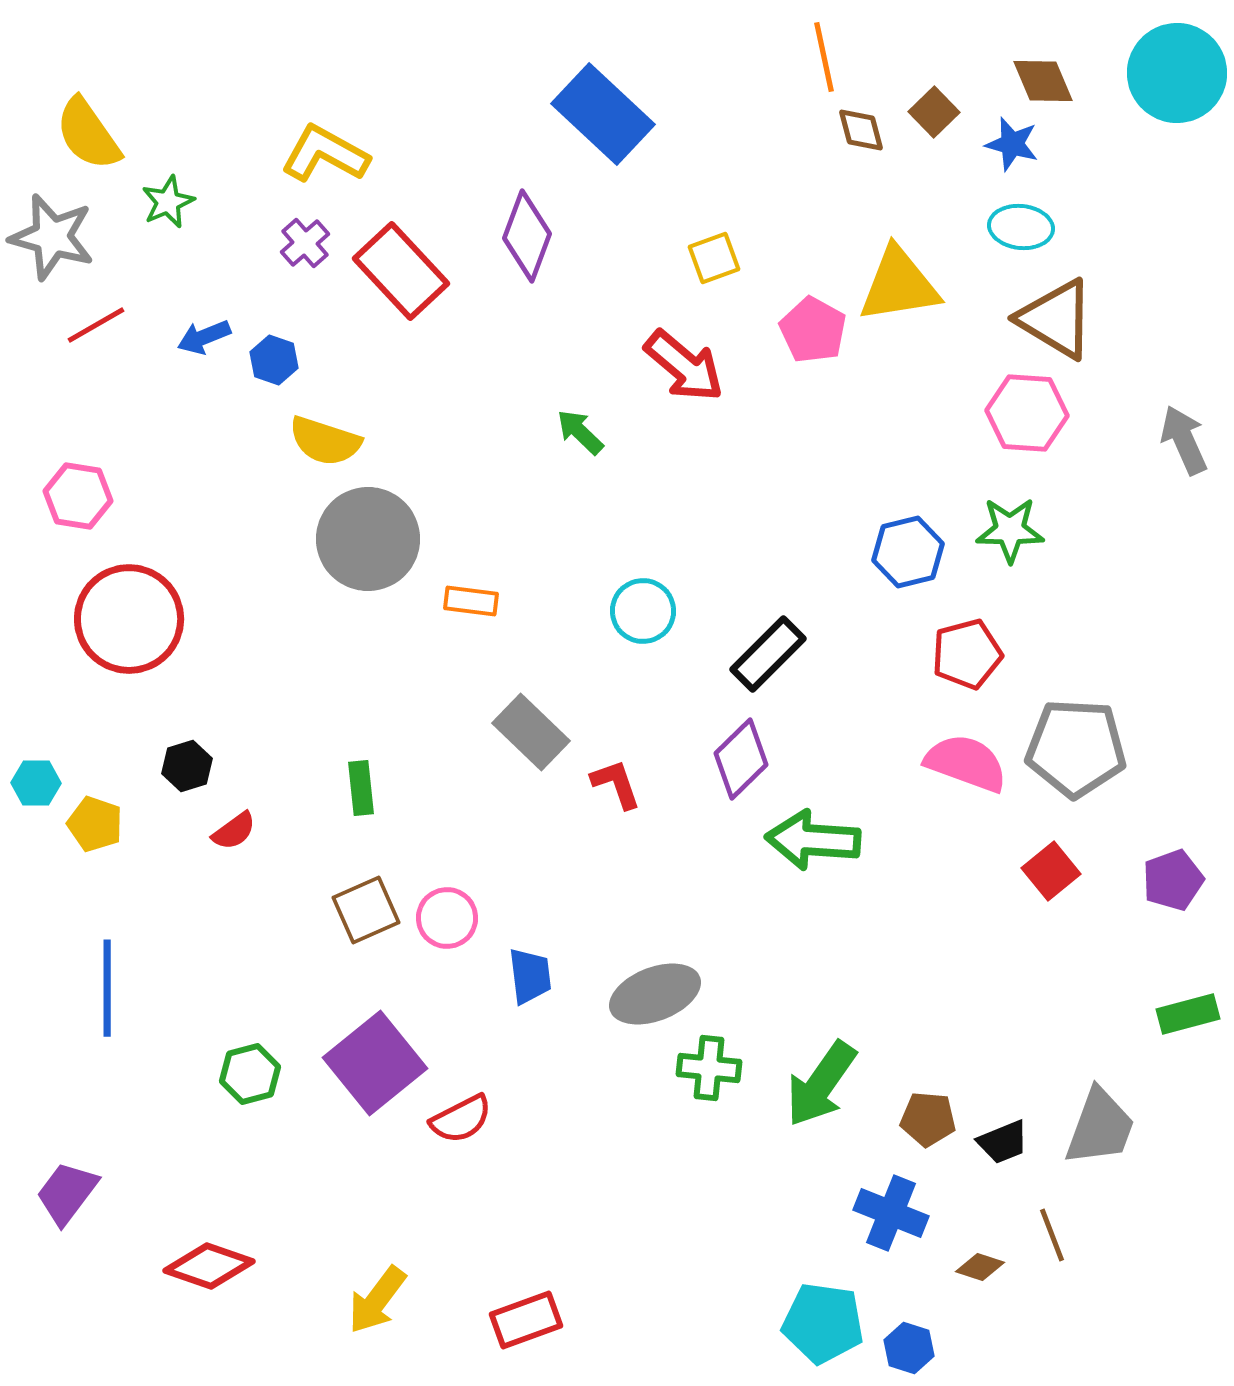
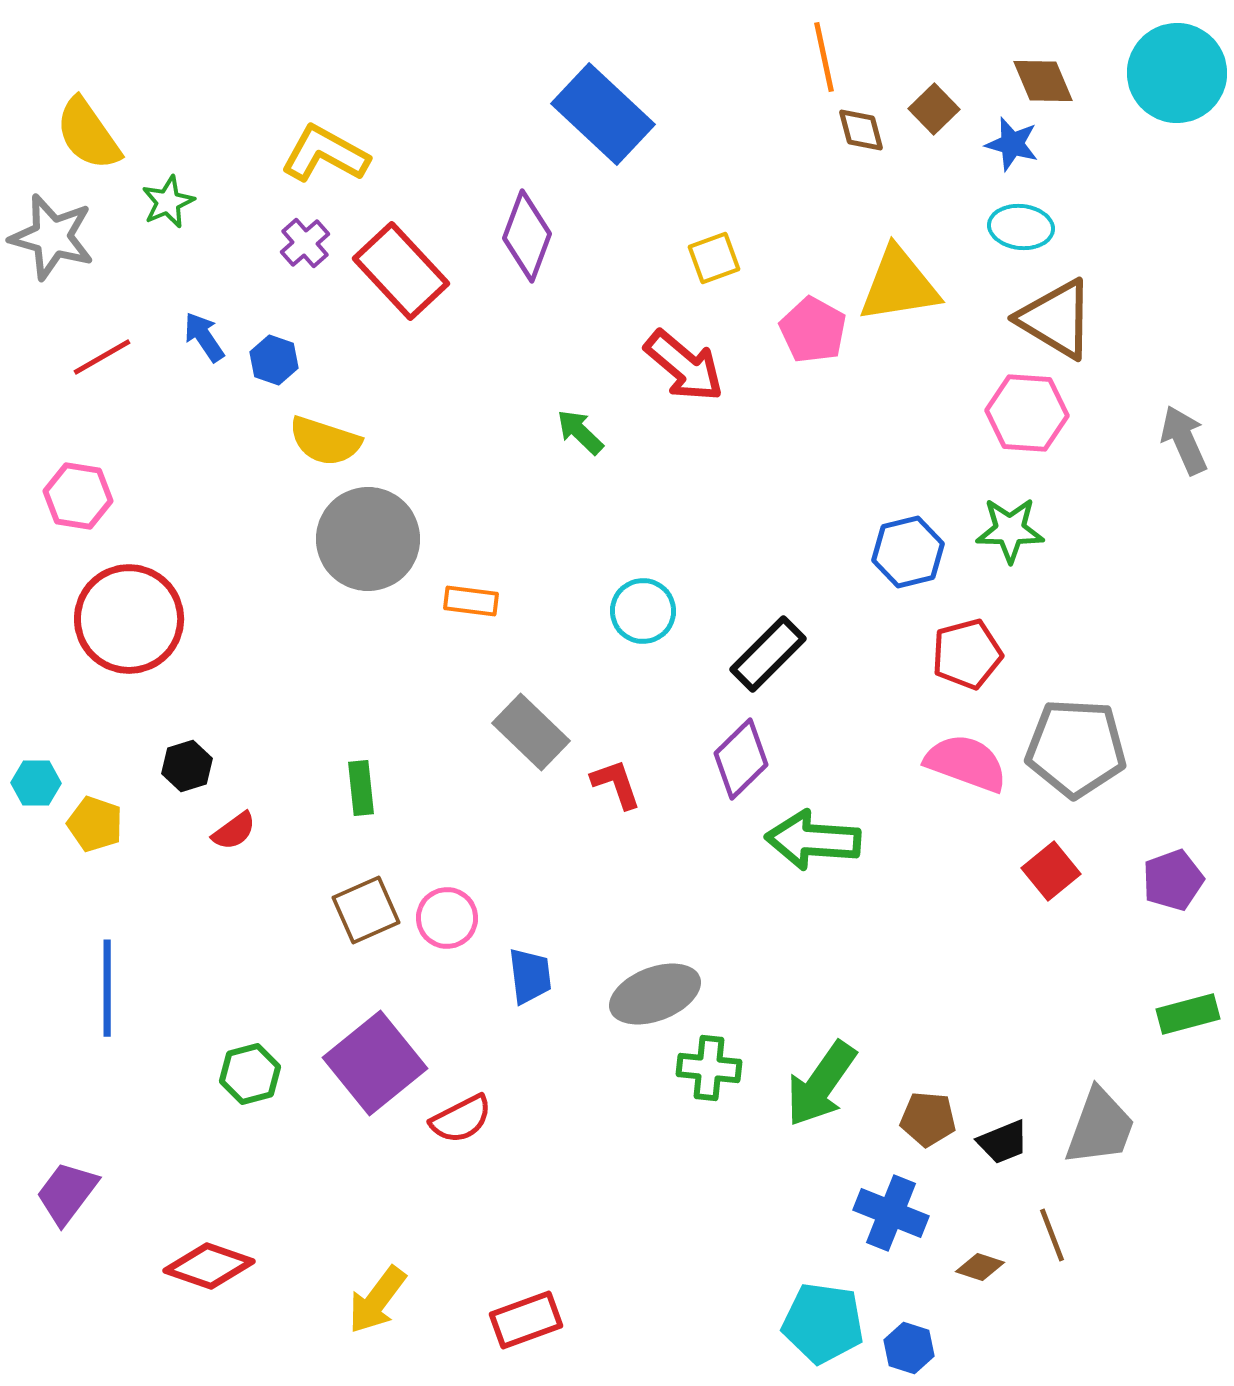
brown square at (934, 112): moved 3 px up
red line at (96, 325): moved 6 px right, 32 px down
blue arrow at (204, 337): rotated 78 degrees clockwise
